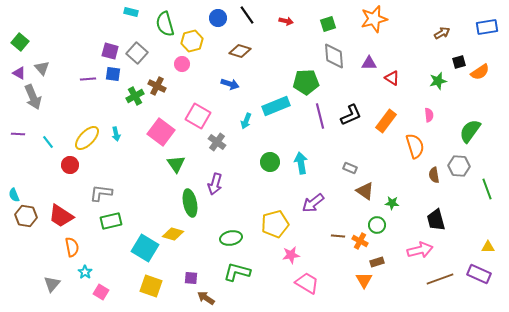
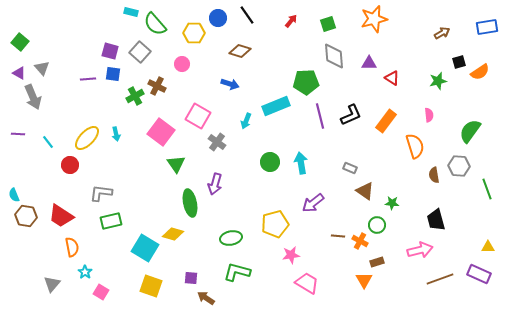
red arrow at (286, 21): moved 5 px right; rotated 64 degrees counterclockwise
green semicircle at (165, 24): moved 10 px left; rotated 25 degrees counterclockwise
yellow hexagon at (192, 41): moved 2 px right, 8 px up; rotated 15 degrees clockwise
gray square at (137, 53): moved 3 px right, 1 px up
